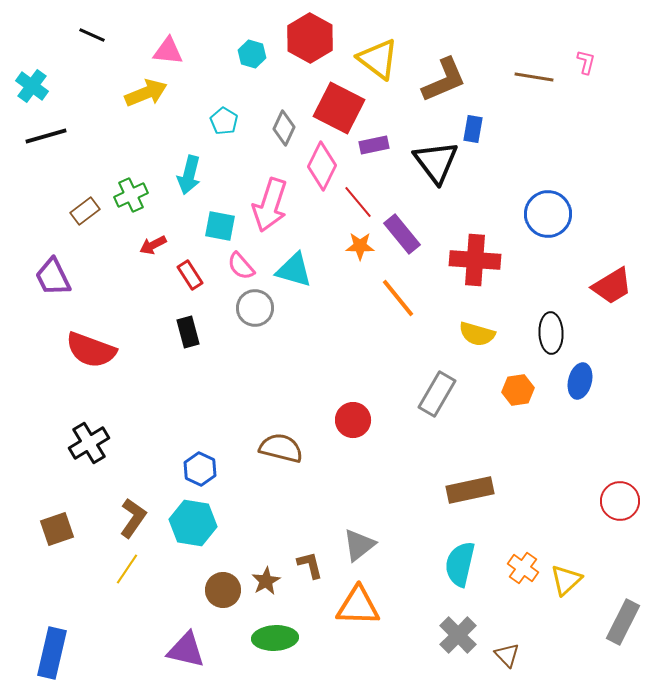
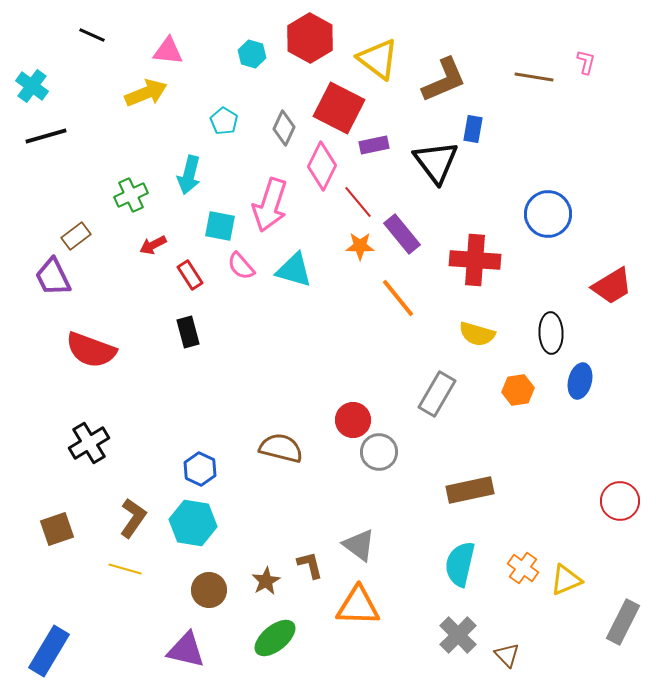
brown rectangle at (85, 211): moved 9 px left, 25 px down
gray circle at (255, 308): moved 124 px right, 144 px down
gray triangle at (359, 545): rotated 45 degrees counterclockwise
yellow line at (127, 569): moved 2 px left; rotated 72 degrees clockwise
yellow triangle at (566, 580): rotated 20 degrees clockwise
brown circle at (223, 590): moved 14 px left
green ellipse at (275, 638): rotated 36 degrees counterclockwise
blue rectangle at (52, 653): moved 3 px left, 2 px up; rotated 18 degrees clockwise
